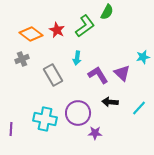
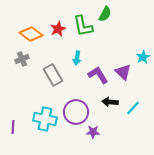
green semicircle: moved 2 px left, 2 px down
green L-shape: moved 2 px left; rotated 115 degrees clockwise
red star: moved 1 px right, 1 px up; rotated 21 degrees clockwise
cyan star: rotated 16 degrees counterclockwise
purple triangle: moved 1 px right, 1 px up
cyan line: moved 6 px left
purple circle: moved 2 px left, 1 px up
purple line: moved 2 px right, 2 px up
purple star: moved 2 px left, 1 px up
